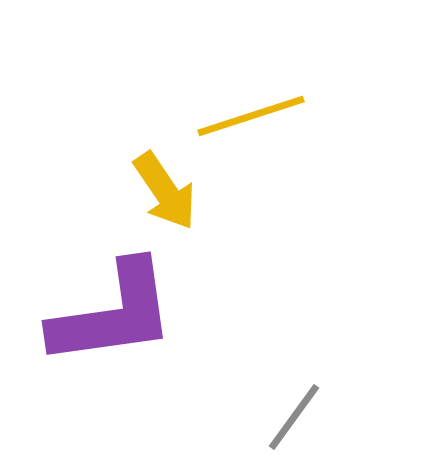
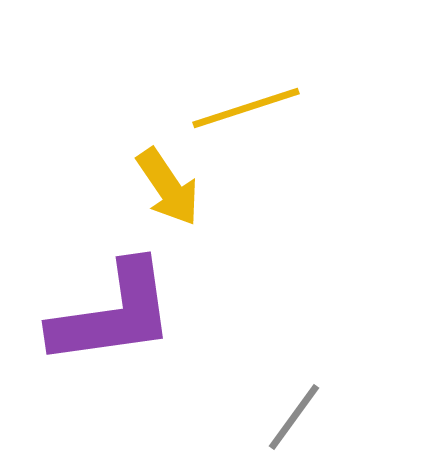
yellow line: moved 5 px left, 8 px up
yellow arrow: moved 3 px right, 4 px up
